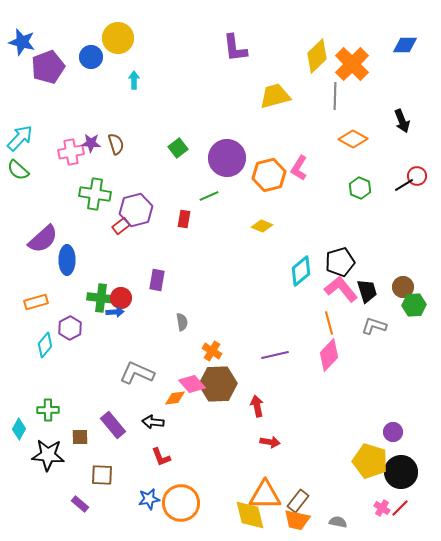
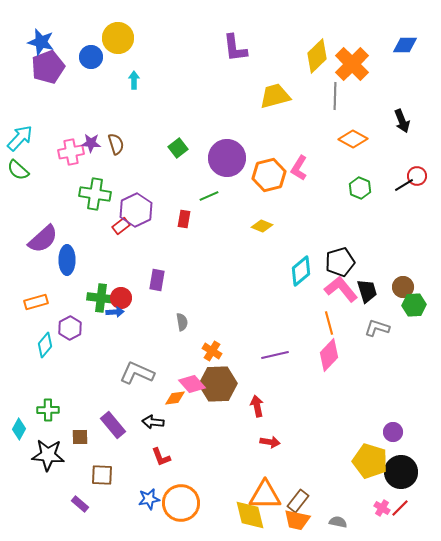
blue star at (22, 42): moved 19 px right
purple hexagon at (136, 210): rotated 12 degrees counterclockwise
gray L-shape at (374, 326): moved 3 px right, 2 px down
